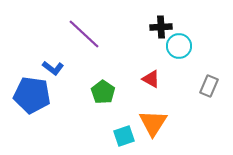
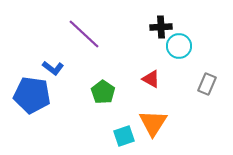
gray rectangle: moved 2 px left, 2 px up
